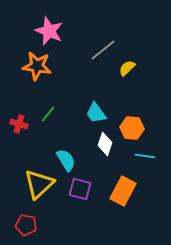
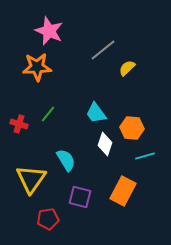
orange star: moved 1 px down; rotated 12 degrees counterclockwise
cyan line: rotated 24 degrees counterclockwise
yellow triangle: moved 8 px left, 5 px up; rotated 12 degrees counterclockwise
purple square: moved 8 px down
red pentagon: moved 22 px right, 6 px up; rotated 20 degrees counterclockwise
